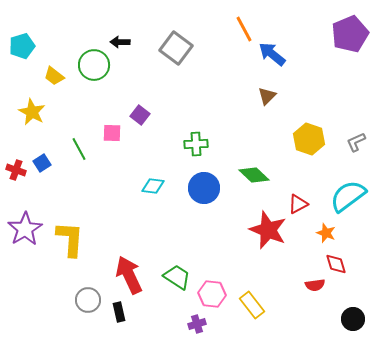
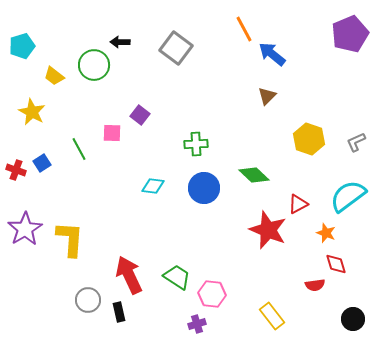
yellow rectangle: moved 20 px right, 11 px down
